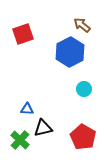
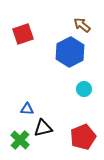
red pentagon: rotated 20 degrees clockwise
